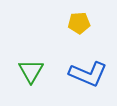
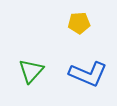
green triangle: rotated 12 degrees clockwise
